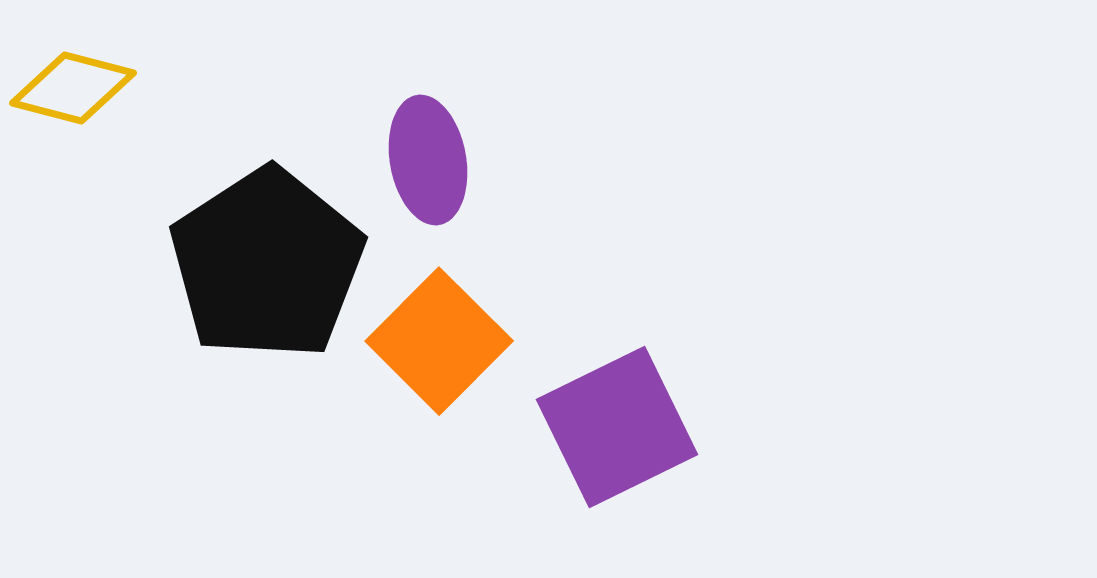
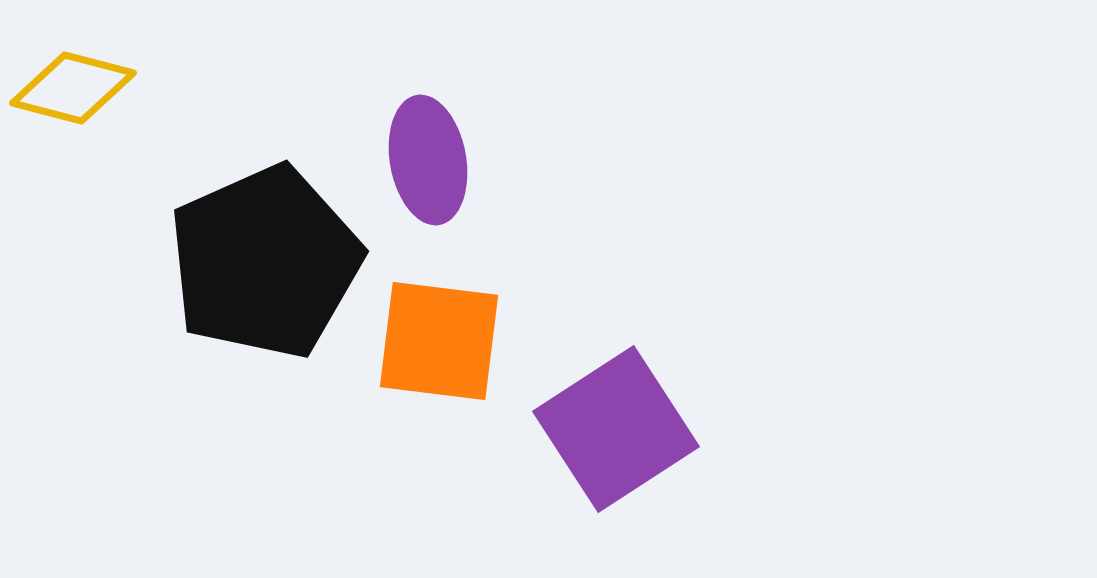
black pentagon: moved 2 px left, 2 px up; rotated 9 degrees clockwise
orange square: rotated 38 degrees counterclockwise
purple square: moved 1 px left, 2 px down; rotated 7 degrees counterclockwise
